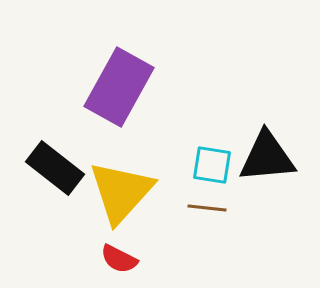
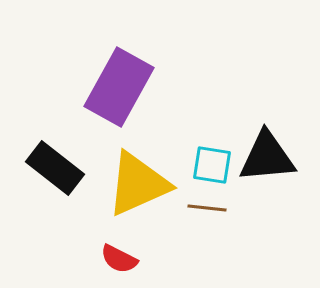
yellow triangle: moved 17 px right, 8 px up; rotated 24 degrees clockwise
